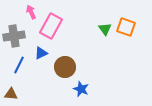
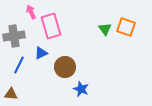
pink rectangle: rotated 45 degrees counterclockwise
